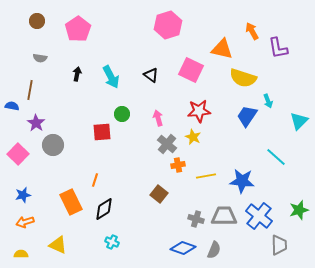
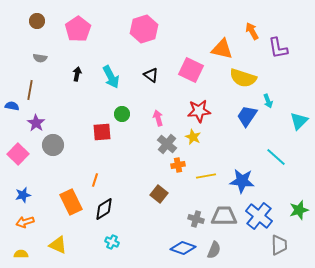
pink hexagon at (168, 25): moved 24 px left, 4 px down
